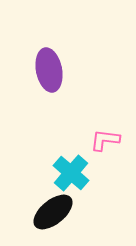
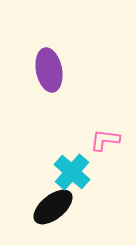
cyan cross: moved 1 px right, 1 px up
black ellipse: moved 5 px up
